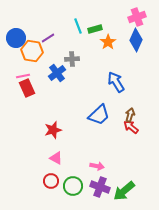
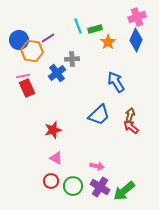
blue circle: moved 3 px right, 2 px down
purple cross: rotated 12 degrees clockwise
